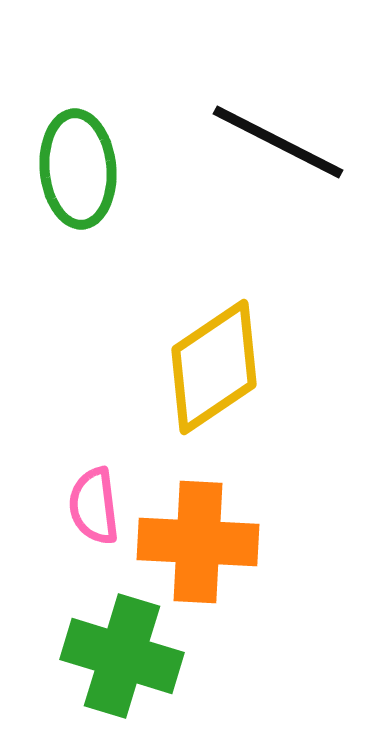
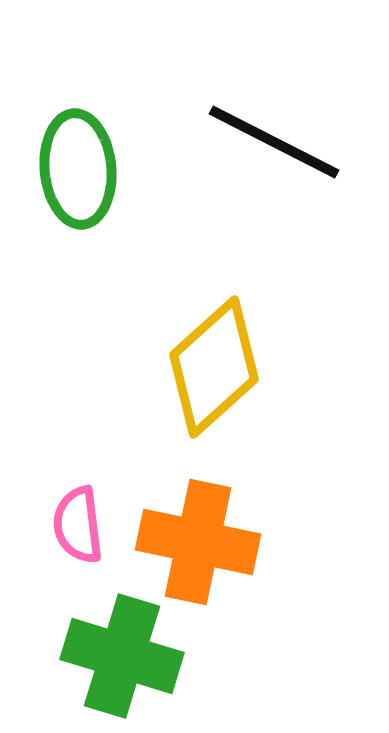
black line: moved 4 px left
yellow diamond: rotated 8 degrees counterclockwise
pink semicircle: moved 16 px left, 19 px down
orange cross: rotated 9 degrees clockwise
